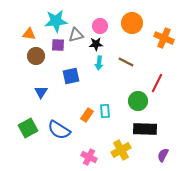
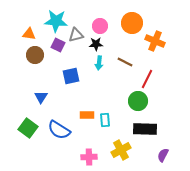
cyan star: rotated 10 degrees clockwise
orange cross: moved 9 px left, 3 px down
purple square: rotated 24 degrees clockwise
brown circle: moved 1 px left, 1 px up
brown line: moved 1 px left
red line: moved 10 px left, 4 px up
blue triangle: moved 5 px down
cyan rectangle: moved 9 px down
orange rectangle: rotated 56 degrees clockwise
green square: rotated 24 degrees counterclockwise
pink cross: rotated 28 degrees counterclockwise
